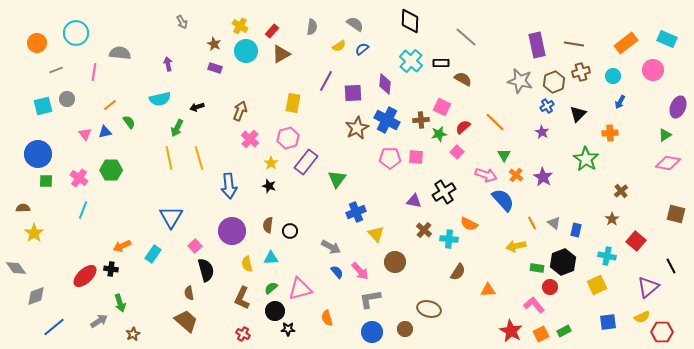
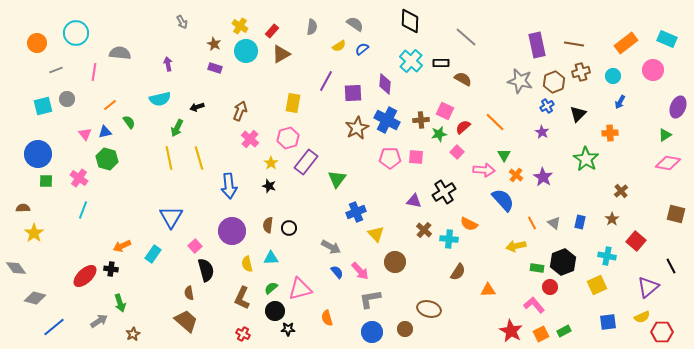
pink square at (442, 107): moved 3 px right, 4 px down
green hexagon at (111, 170): moved 4 px left, 11 px up; rotated 15 degrees clockwise
pink arrow at (486, 175): moved 2 px left, 5 px up; rotated 15 degrees counterclockwise
blue rectangle at (576, 230): moved 4 px right, 8 px up
black circle at (290, 231): moved 1 px left, 3 px up
gray diamond at (36, 296): moved 1 px left, 2 px down; rotated 35 degrees clockwise
